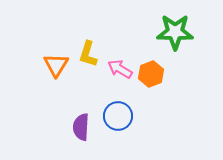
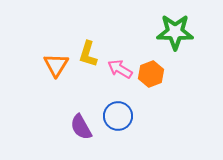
purple semicircle: rotated 32 degrees counterclockwise
